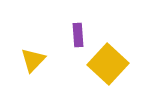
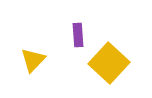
yellow square: moved 1 px right, 1 px up
